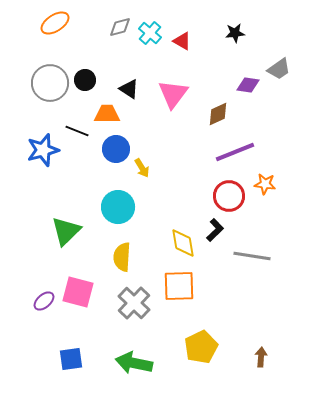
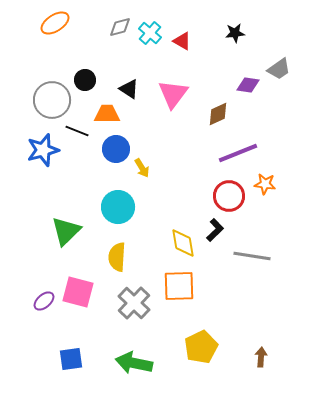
gray circle: moved 2 px right, 17 px down
purple line: moved 3 px right, 1 px down
yellow semicircle: moved 5 px left
